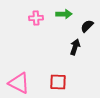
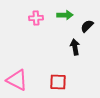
green arrow: moved 1 px right, 1 px down
black arrow: rotated 28 degrees counterclockwise
pink triangle: moved 2 px left, 3 px up
